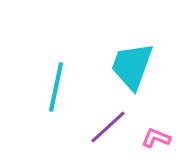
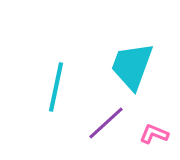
purple line: moved 2 px left, 4 px up
pink L-shape: moved 2 px left, 4 px up
